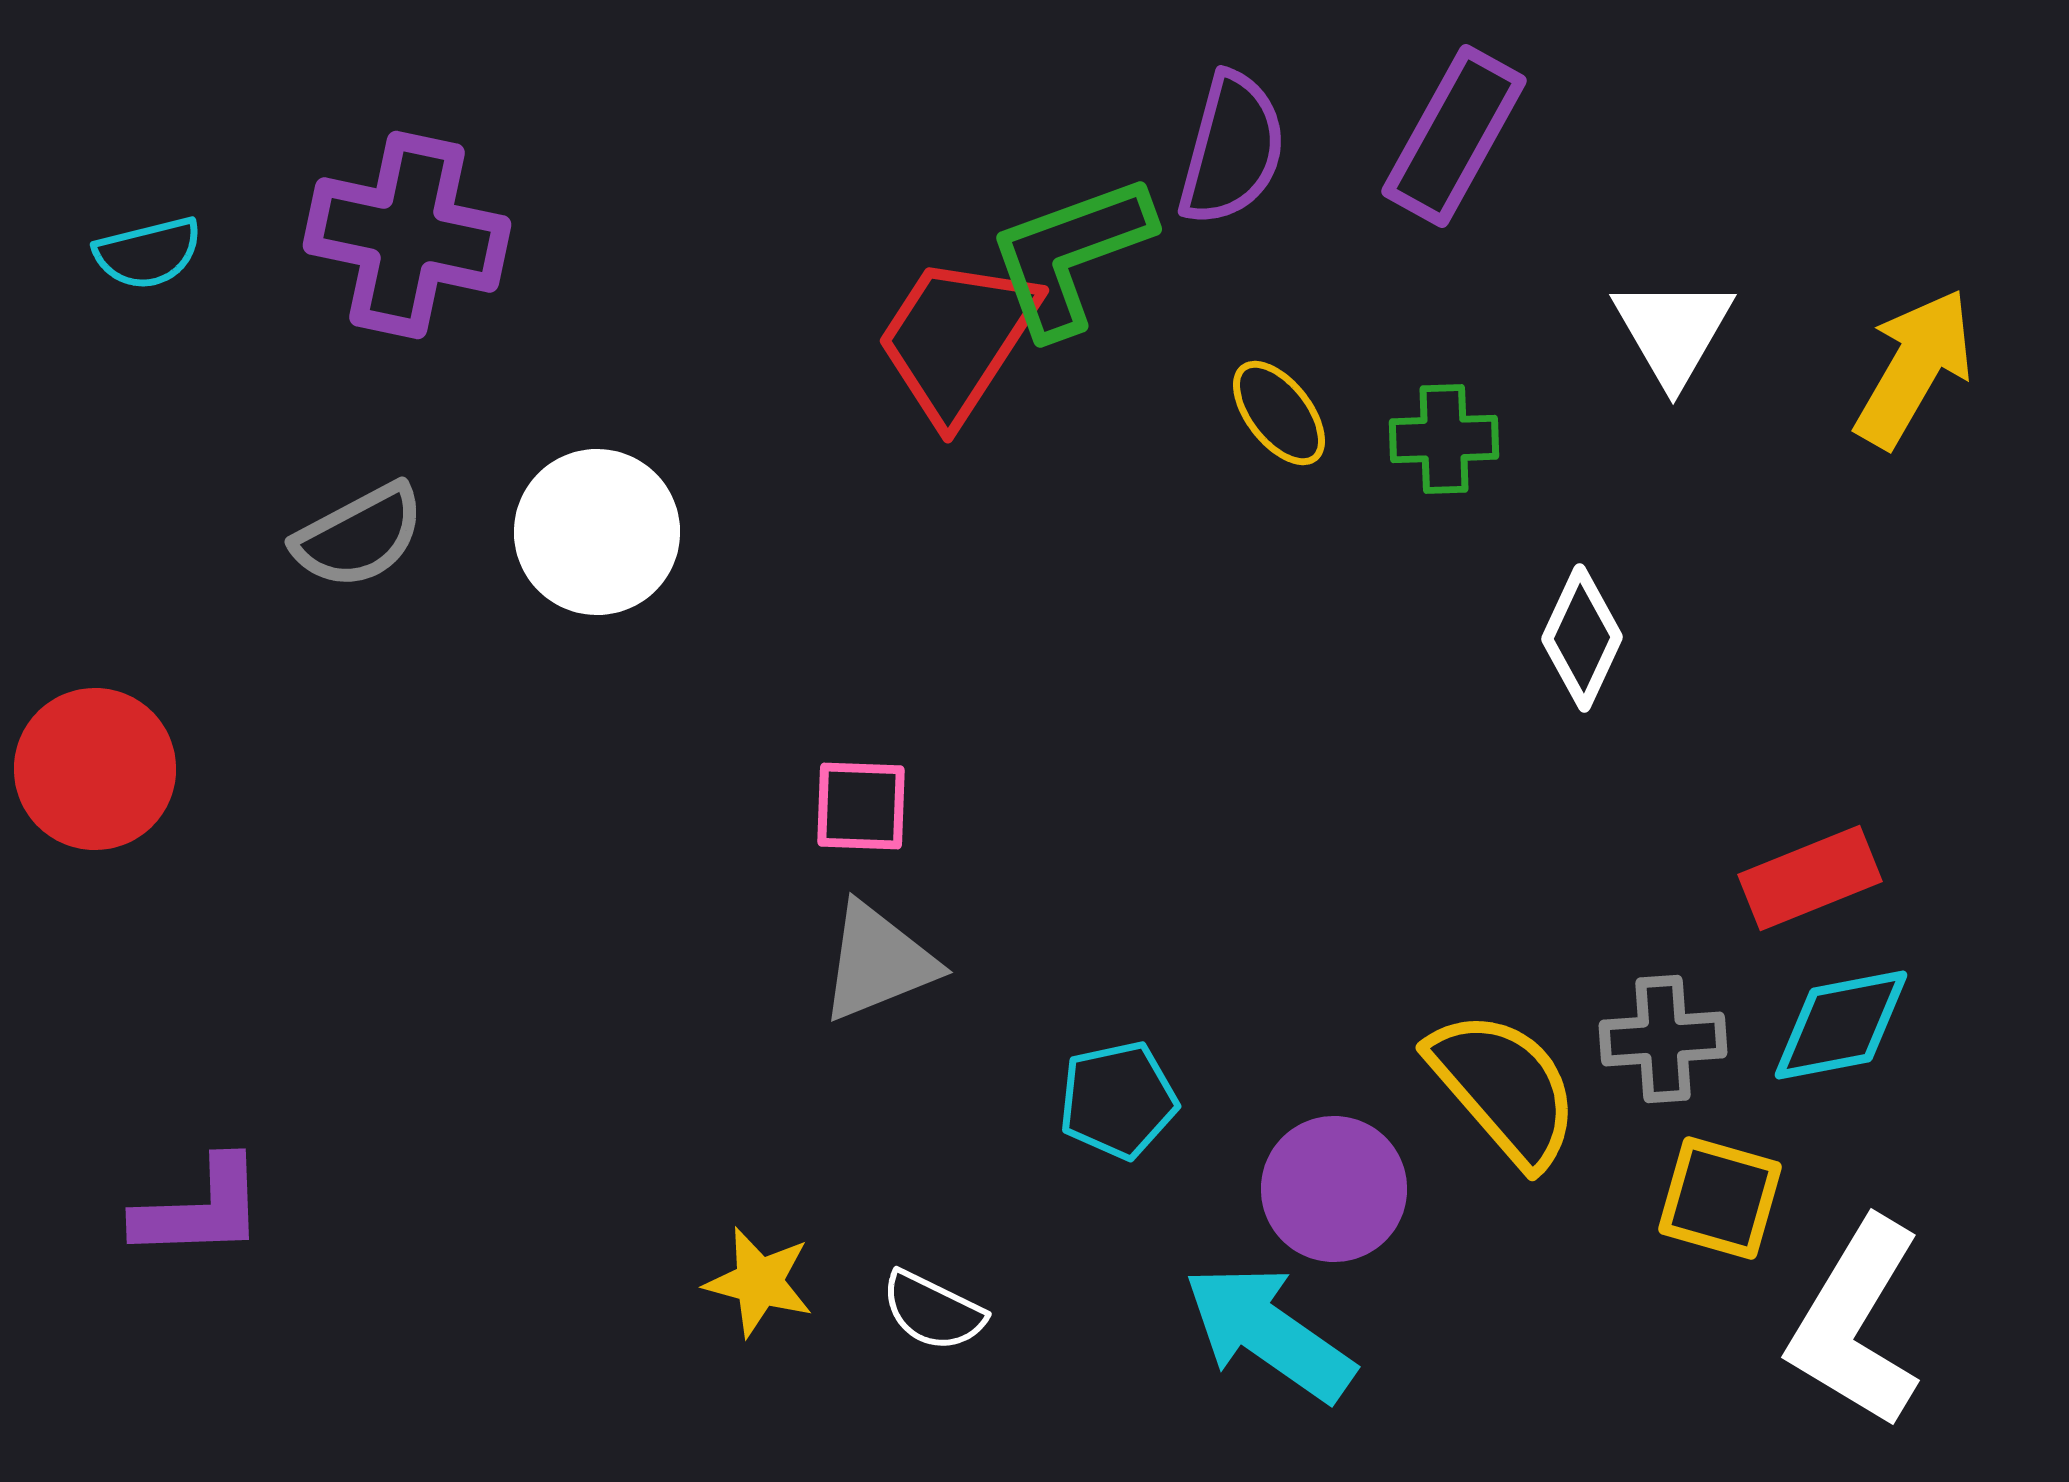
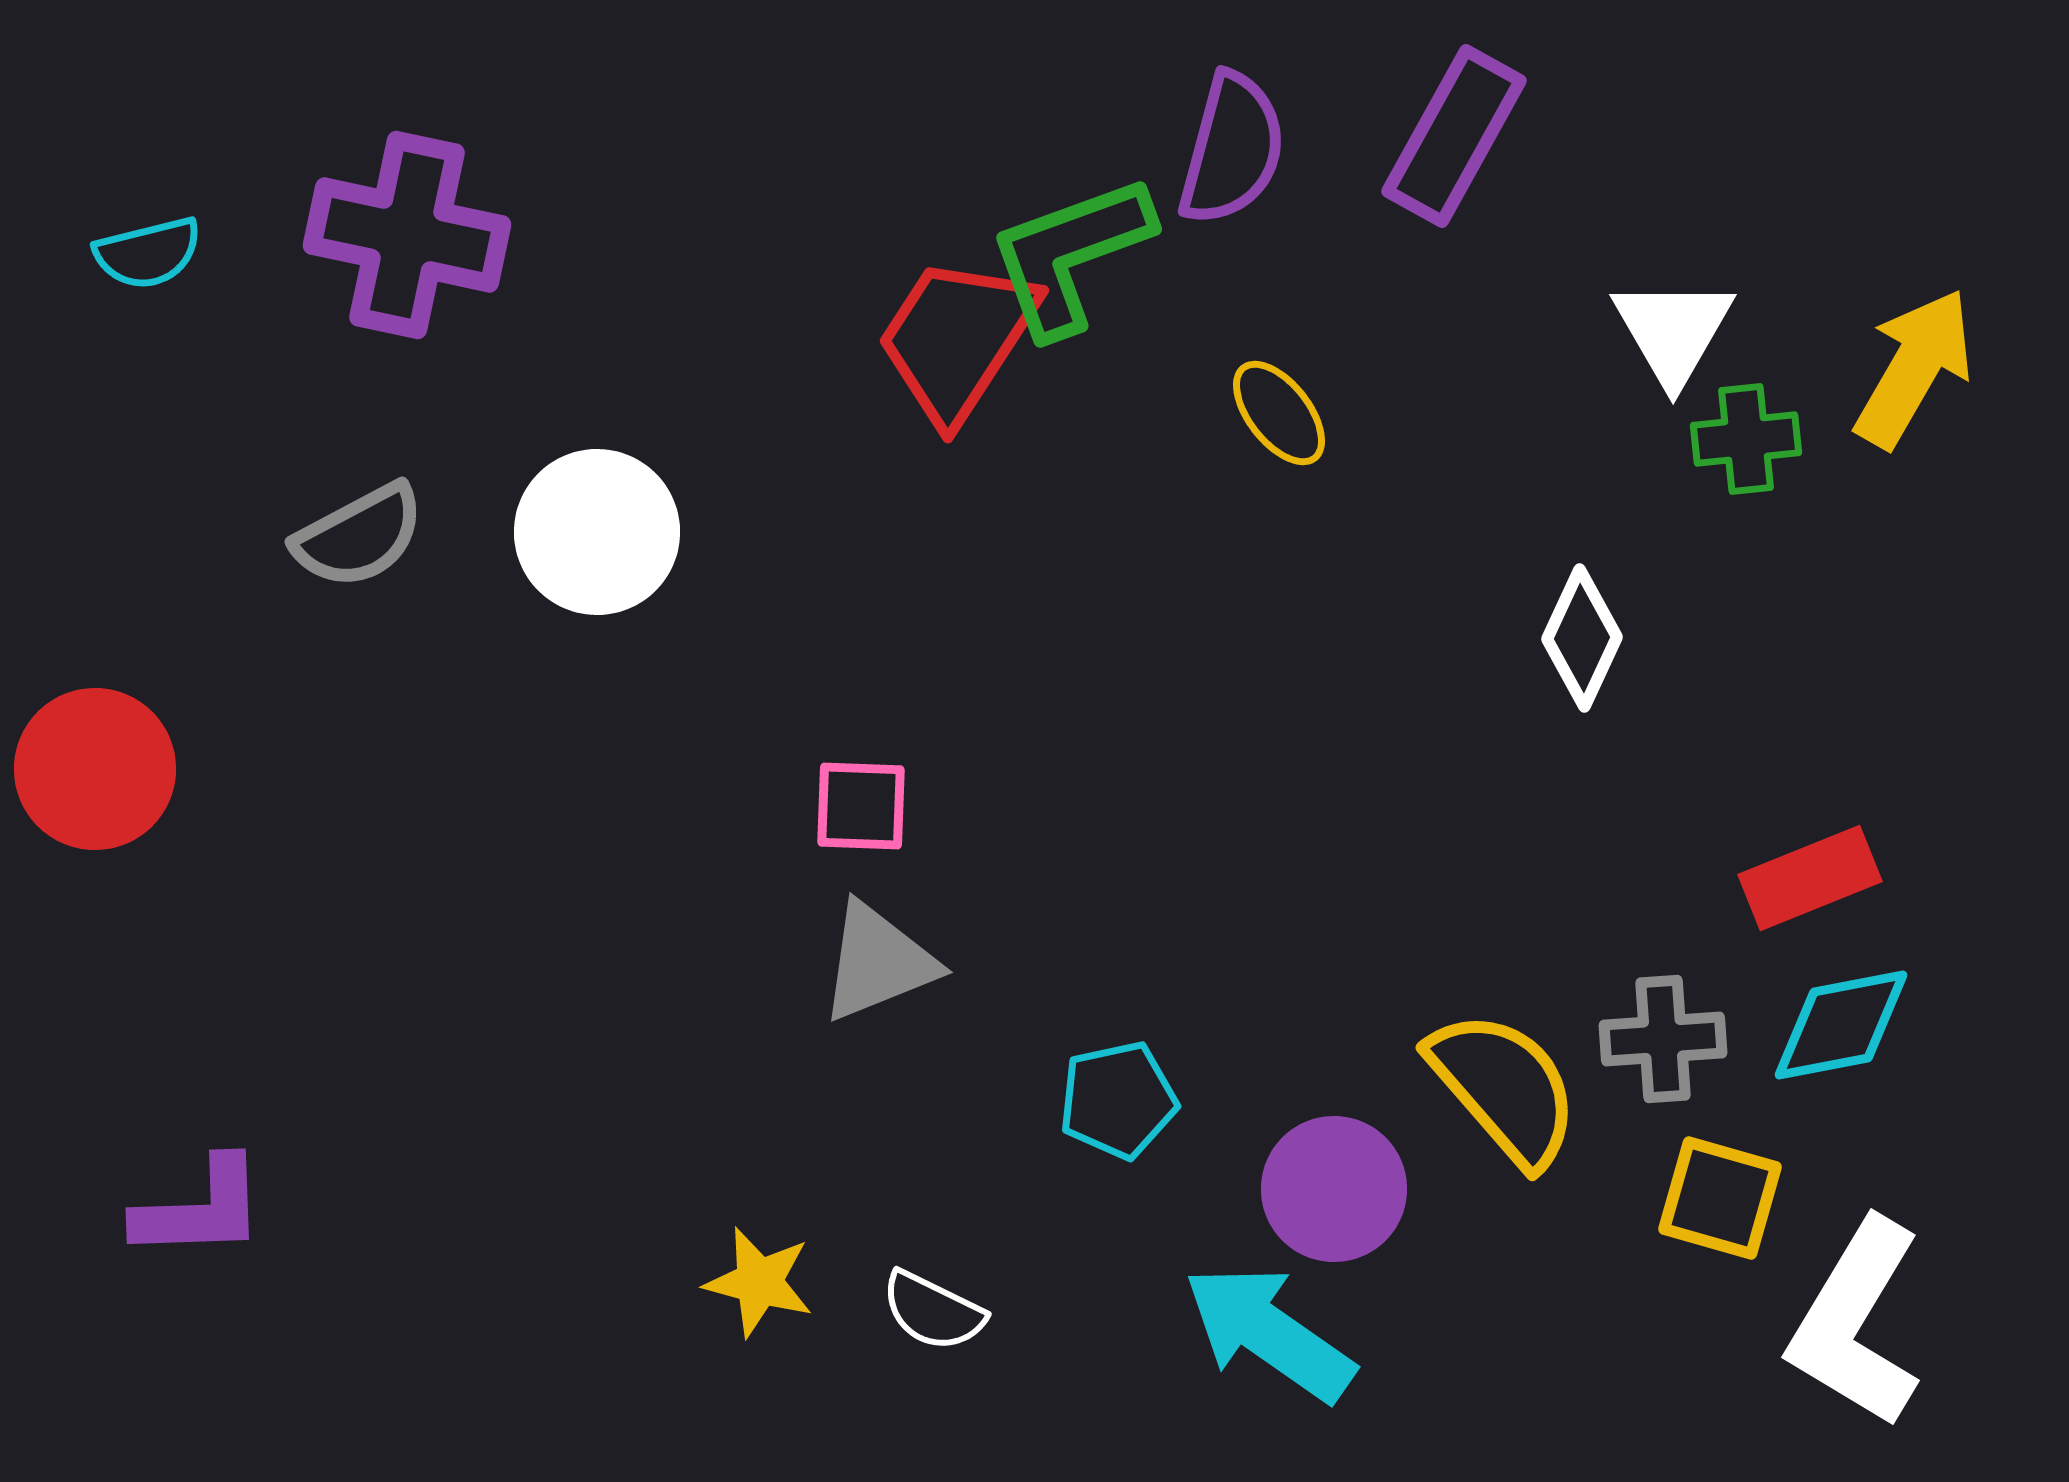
green cross: moved 302 px right; rotated 4 degrees counterclockwise
